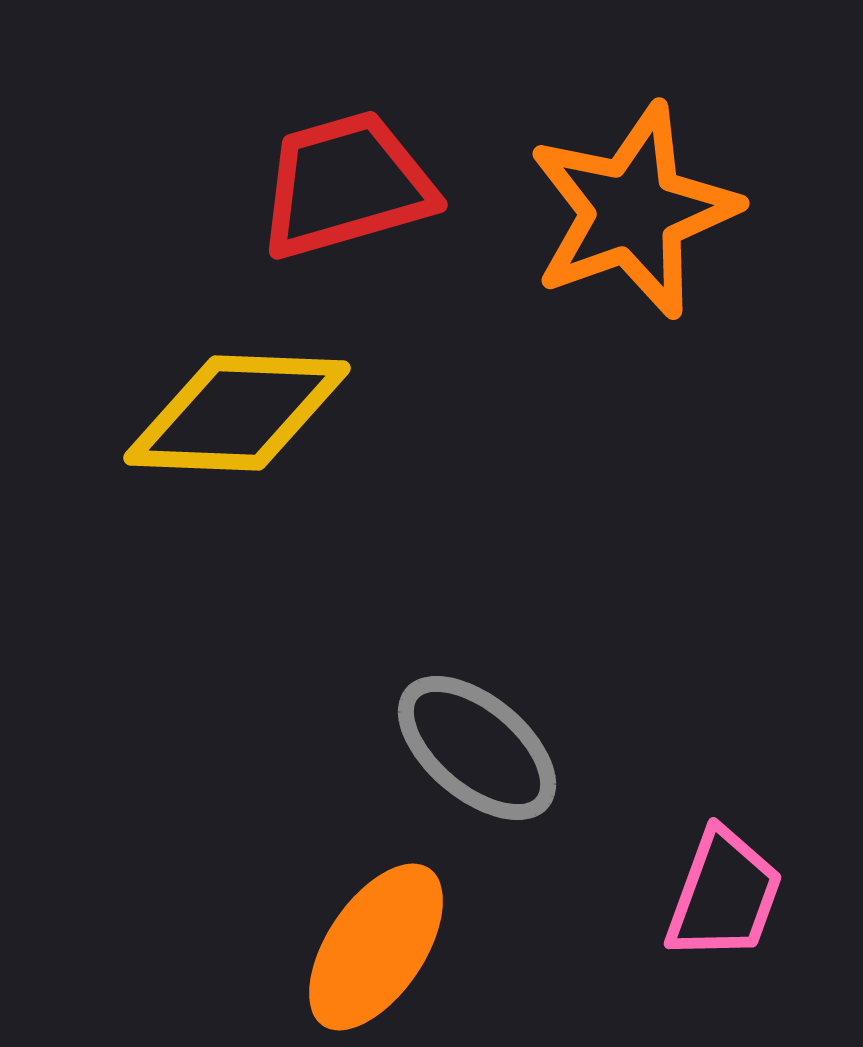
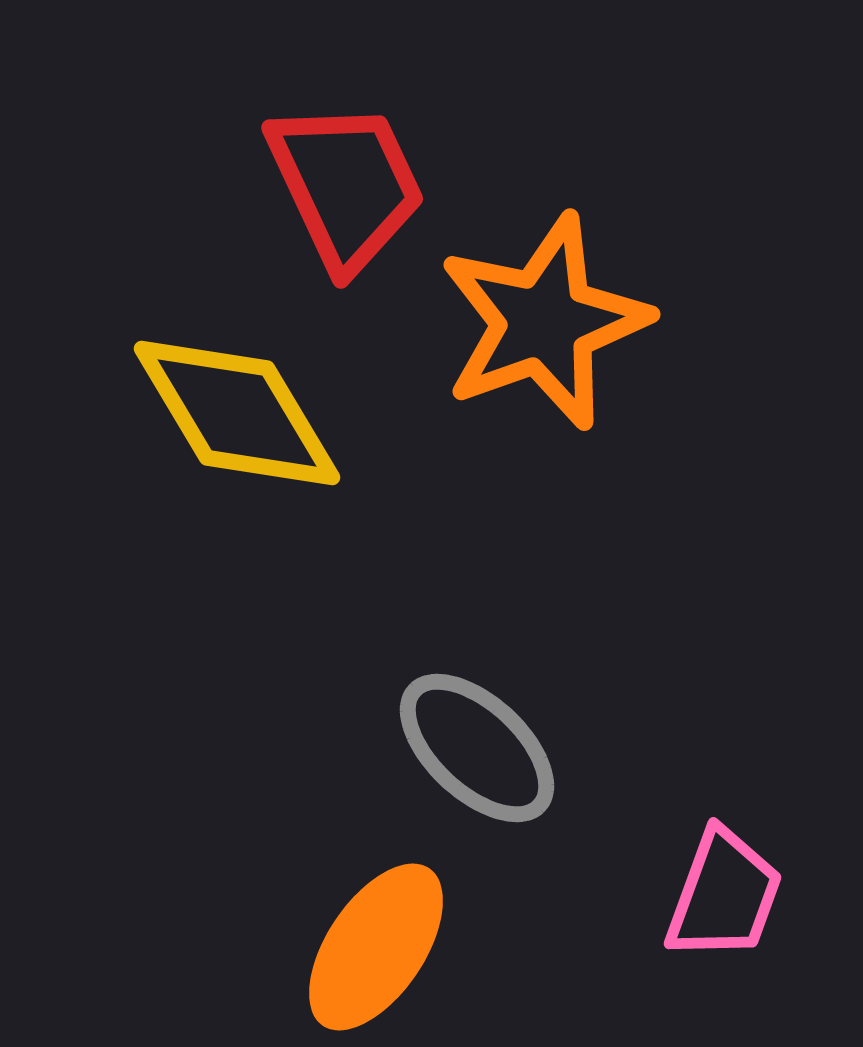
red trapezoid: rotated 81 degrees clockwise
orange star: moved 89 px left, 111 px down
yellow diamond: rotated 57 degrees clockwise
gray ellipse: rotated 3 degrees clockwise
